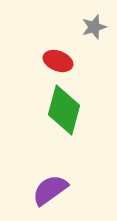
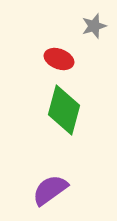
gray star: moved 1 px up
red ellipse: moved 1 px right, 2 px up
